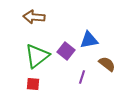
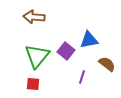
green triangle: rotated 12 degrees counterclockwise
